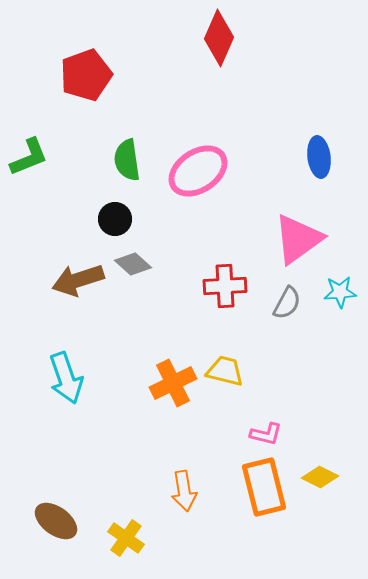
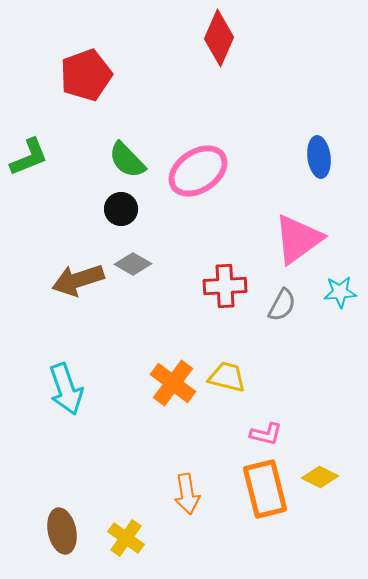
green semicircle: rotated 36 degrees counterclockwise
black circle: moved 6 px right, 10 px up
gray diamond: rotated 12 degrees counterclockwise
gray semicircle: moved 5 px left, 2 px down
yellow trapezoid: moved 2 px right, 6 px down
cyan arrow: moved 11 px down
orange cross: rotated 27 degrees counterclockwise
orange rectangle: moved 1 px right, 2 px down
orange arrow: moved 3 px right, 3 px down
brown ellipse: moved 6 px right, 10 px down; rotated 42 degrees clockwise
